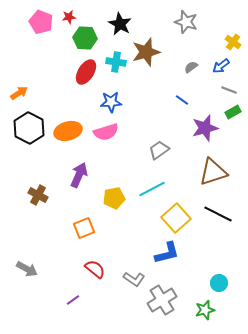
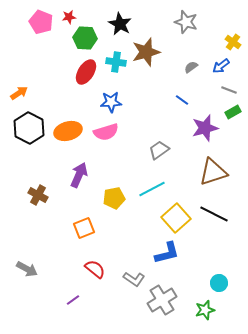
black line: moved 4 px left
